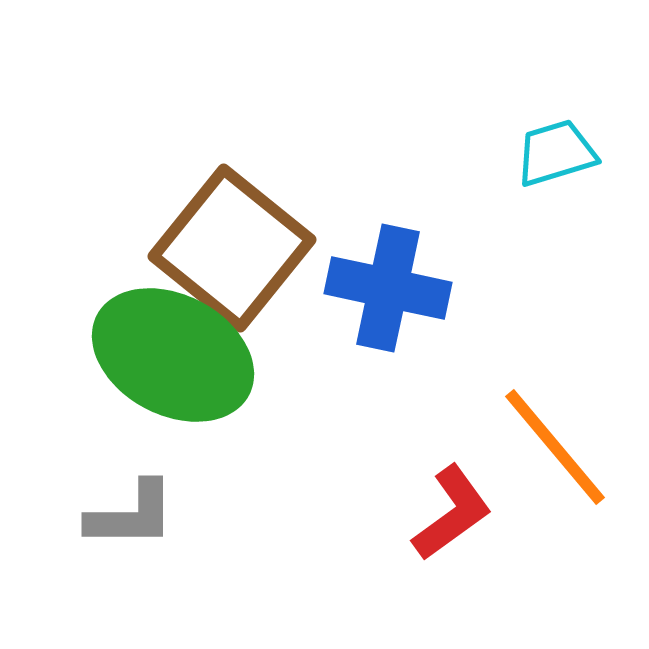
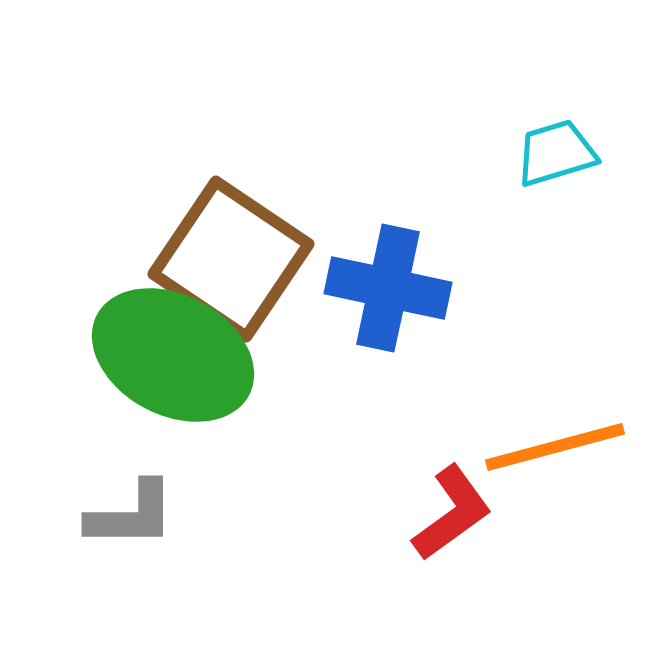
brown square: moved 1 px left, 11 px down; rotated 5 degrees counterclockwise
orange line: rotated 65 degrees counterclockwise
